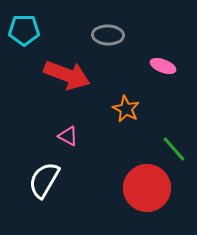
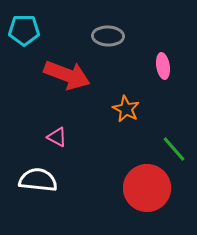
gray ellipse: moved 1 px down
pink ellipse: rotated 60 degrees clockwise
pink triangle: moved 11 px left, 1 px down
white semicircle: moved 6 px left; rotated 66 degrees clockwise
